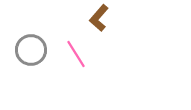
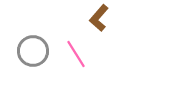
gray circle: moved 2 px right, 1 px down
